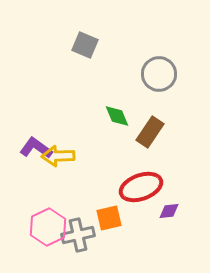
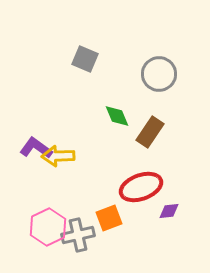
gray square: moved 14 px down
orange square: rotated 8 degrees counterclockwise
